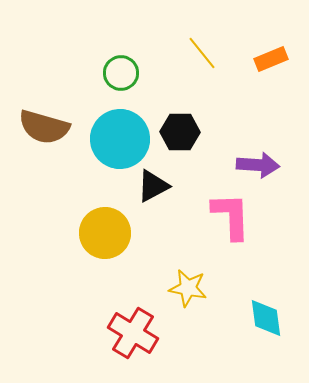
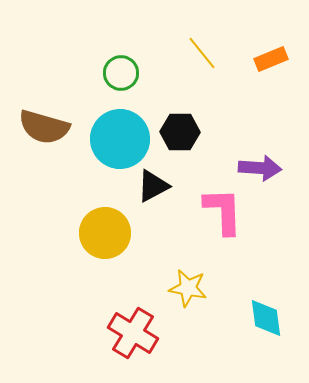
purple arrow: moved 2 px right, 3 px down
pink L-shape: moved 8 px left, 5 px up
